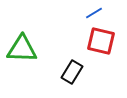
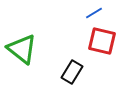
red square: moved 1 px right
green triangle: rotated 36 degrees clockwise
